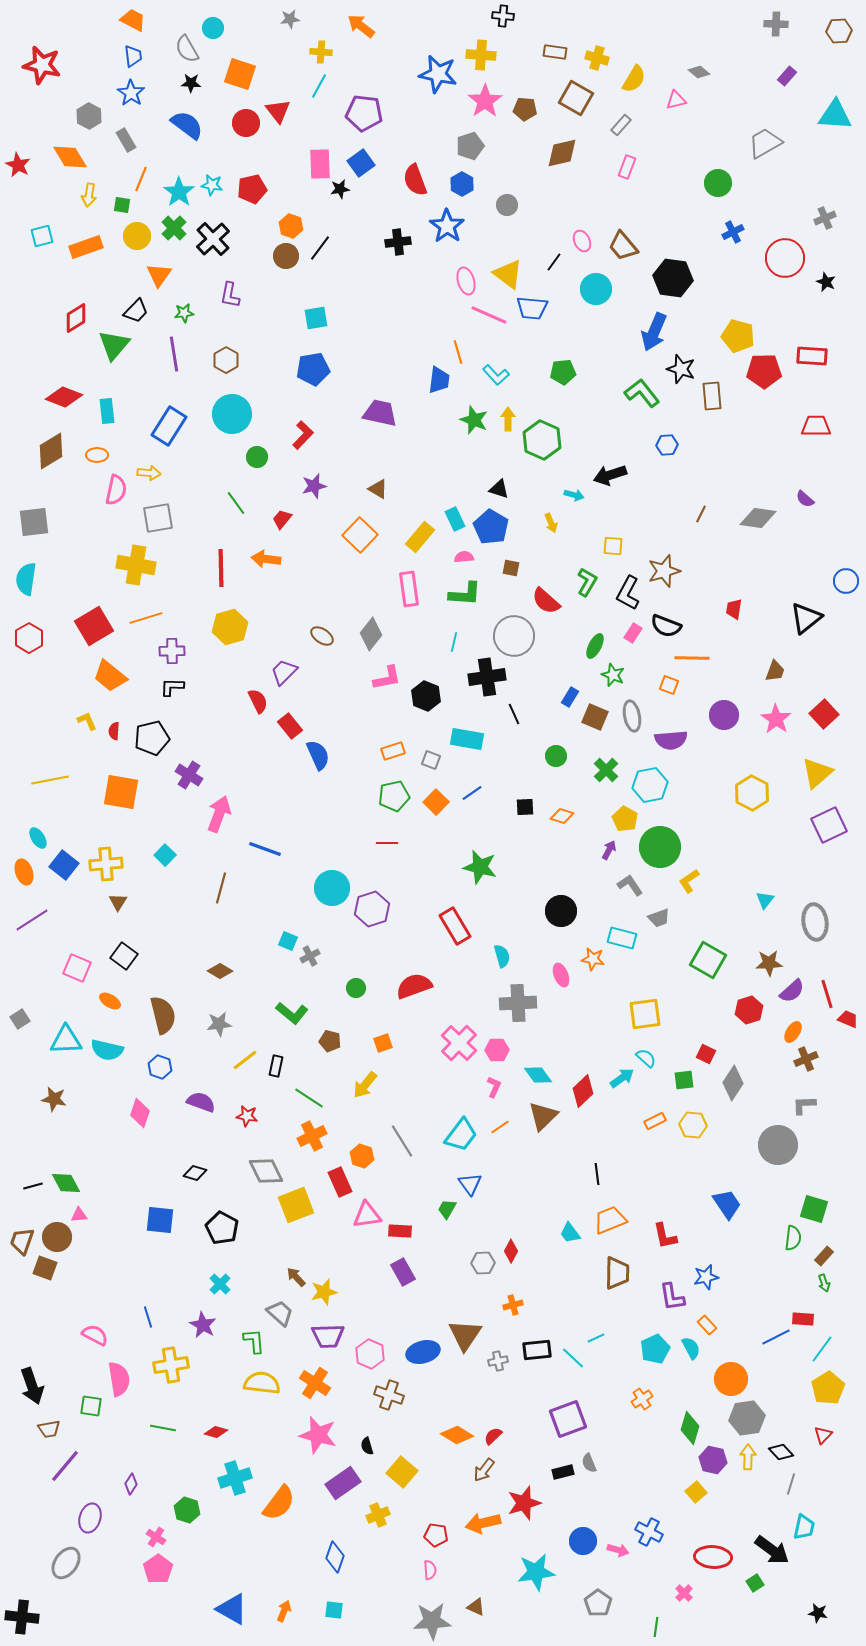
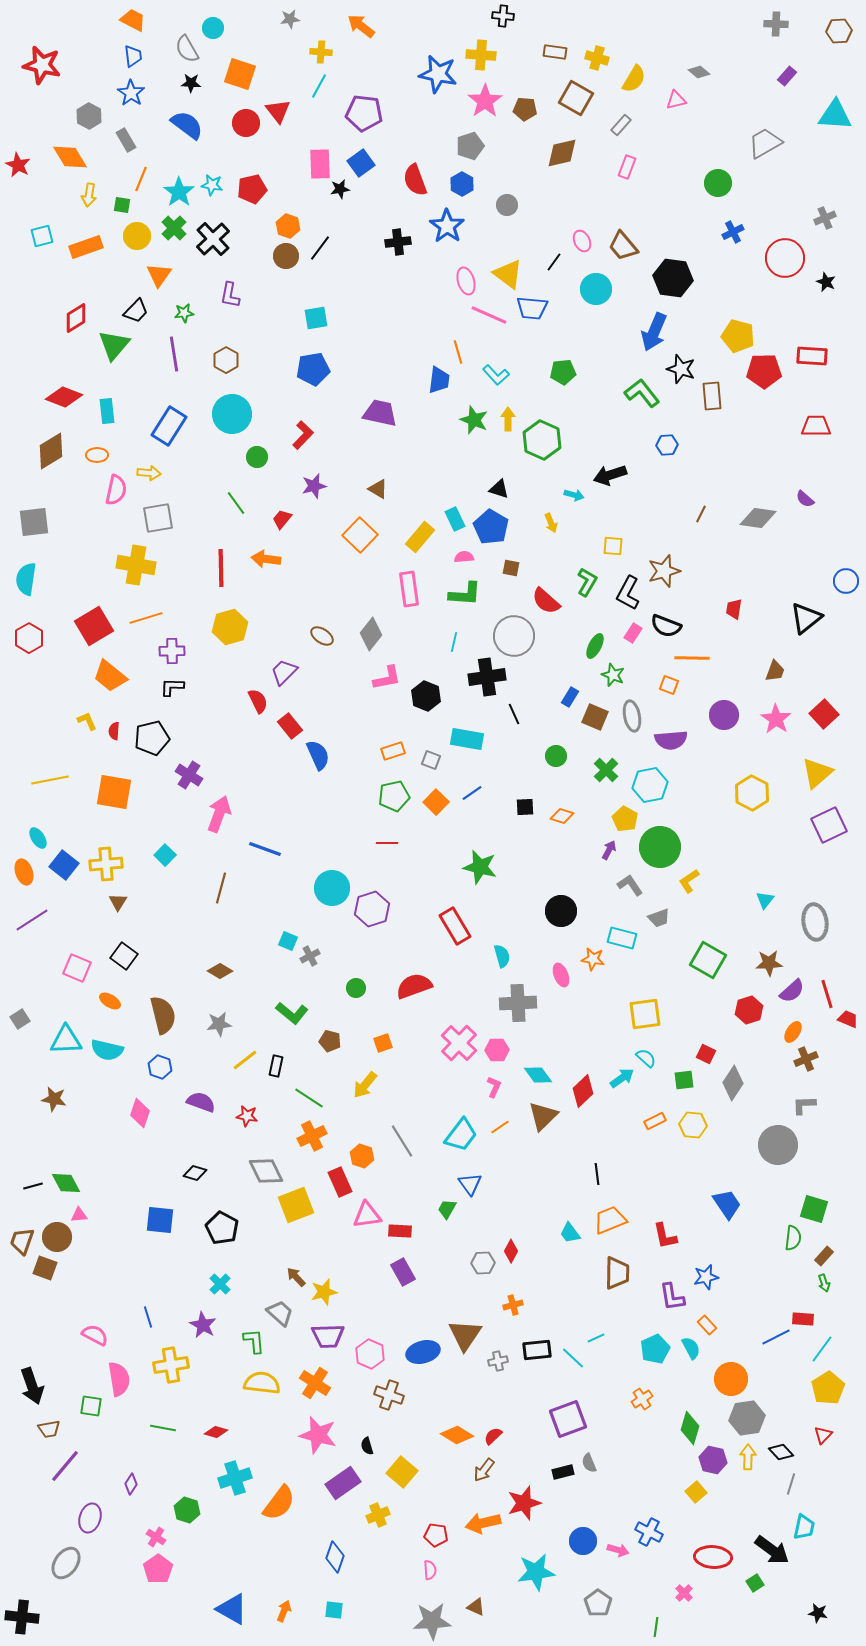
orange hexagon at (291, 226): moved 3 px left
orange square at (121, 792): moved 7 px left
